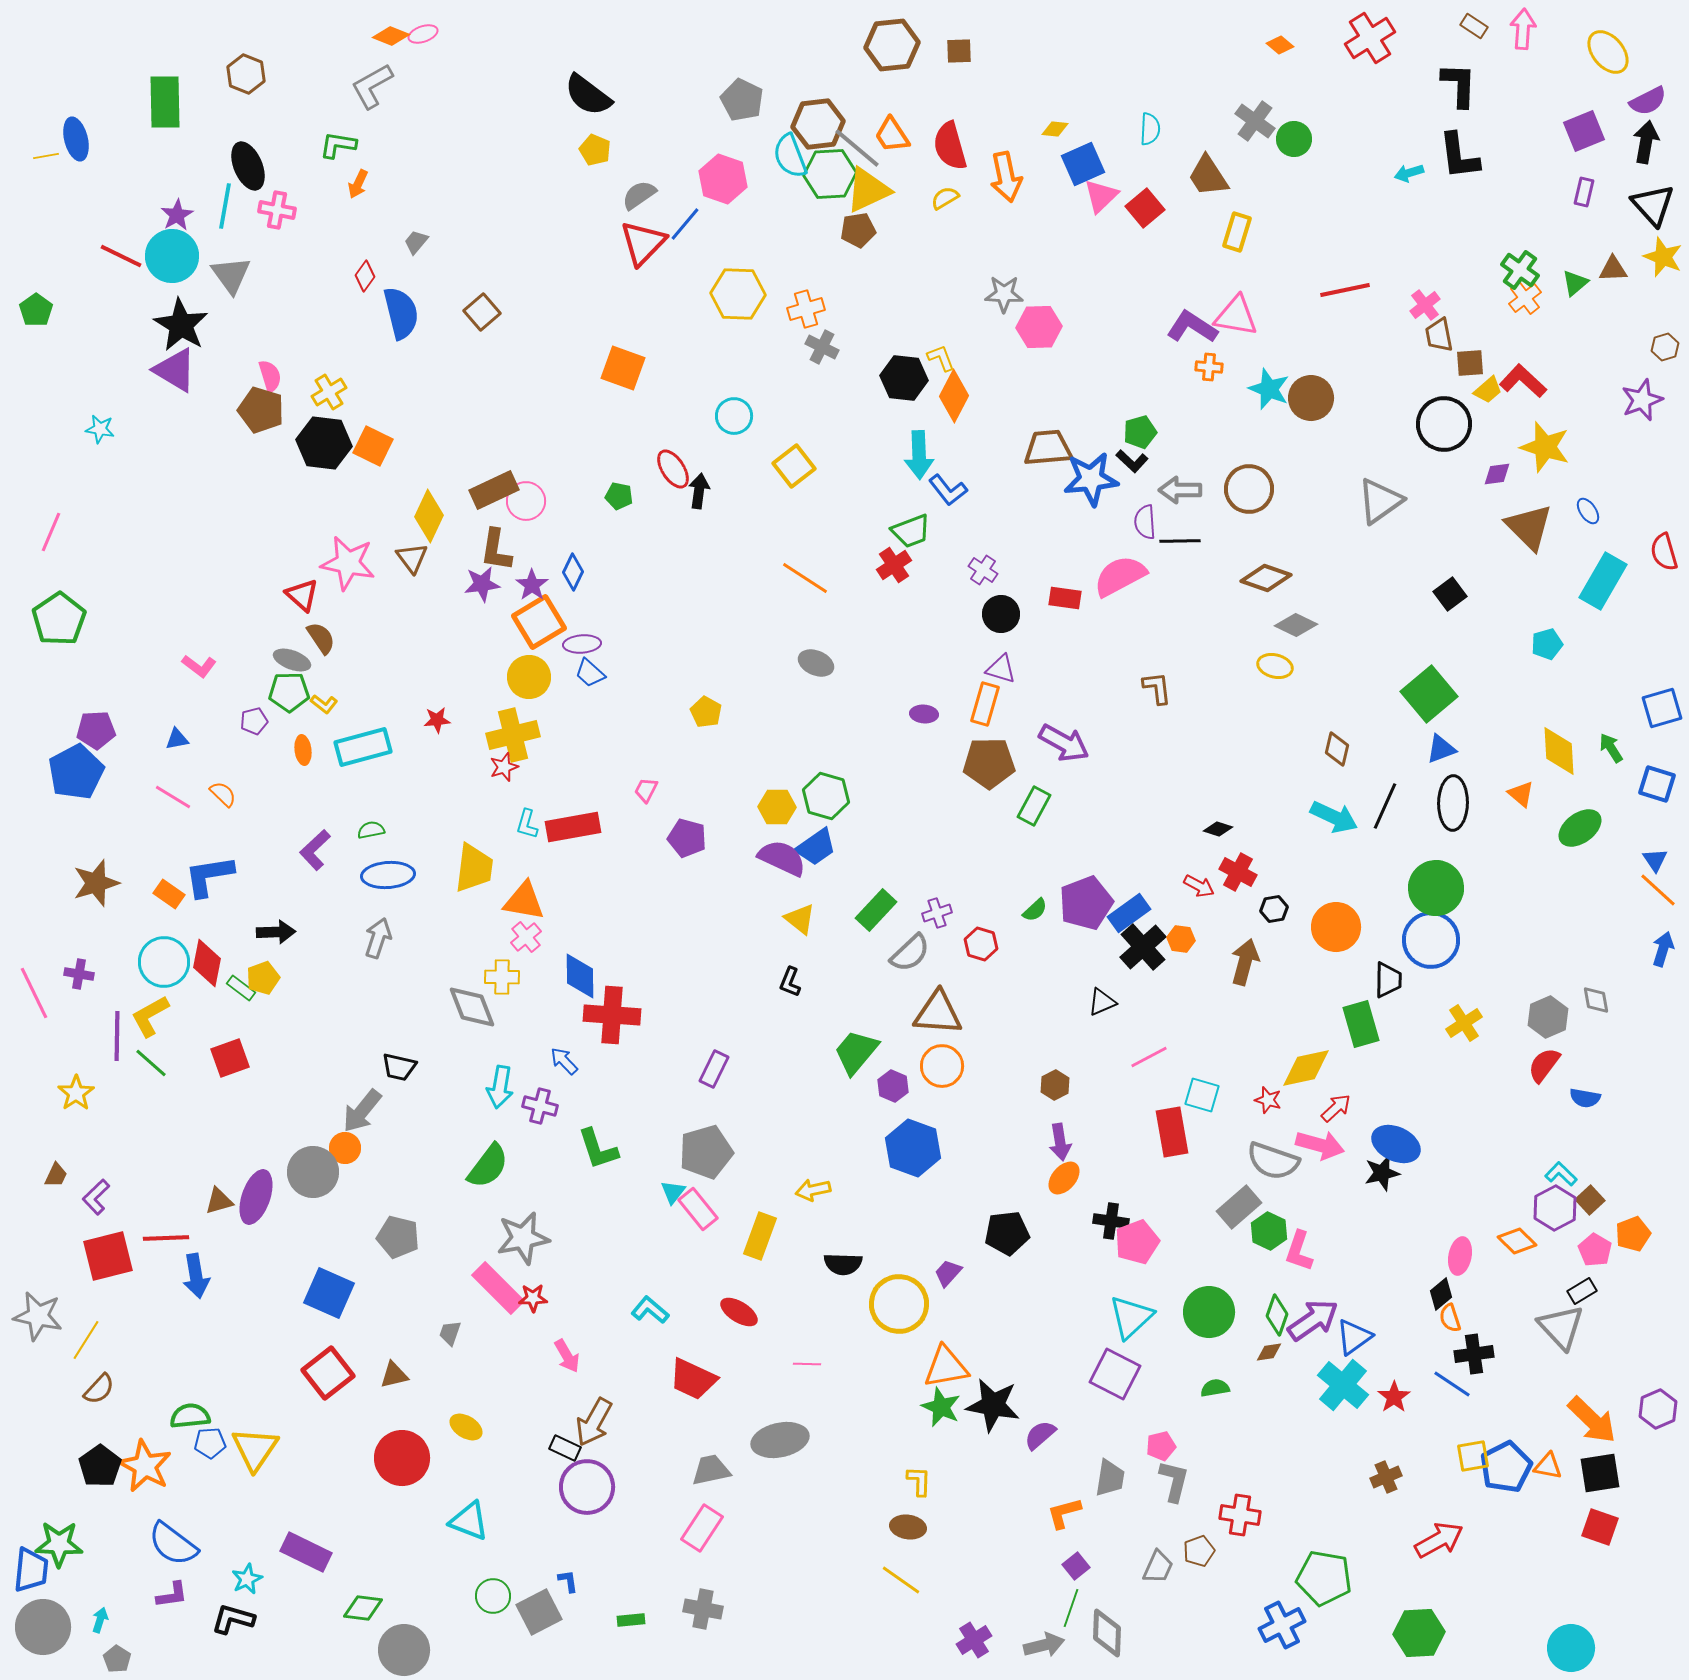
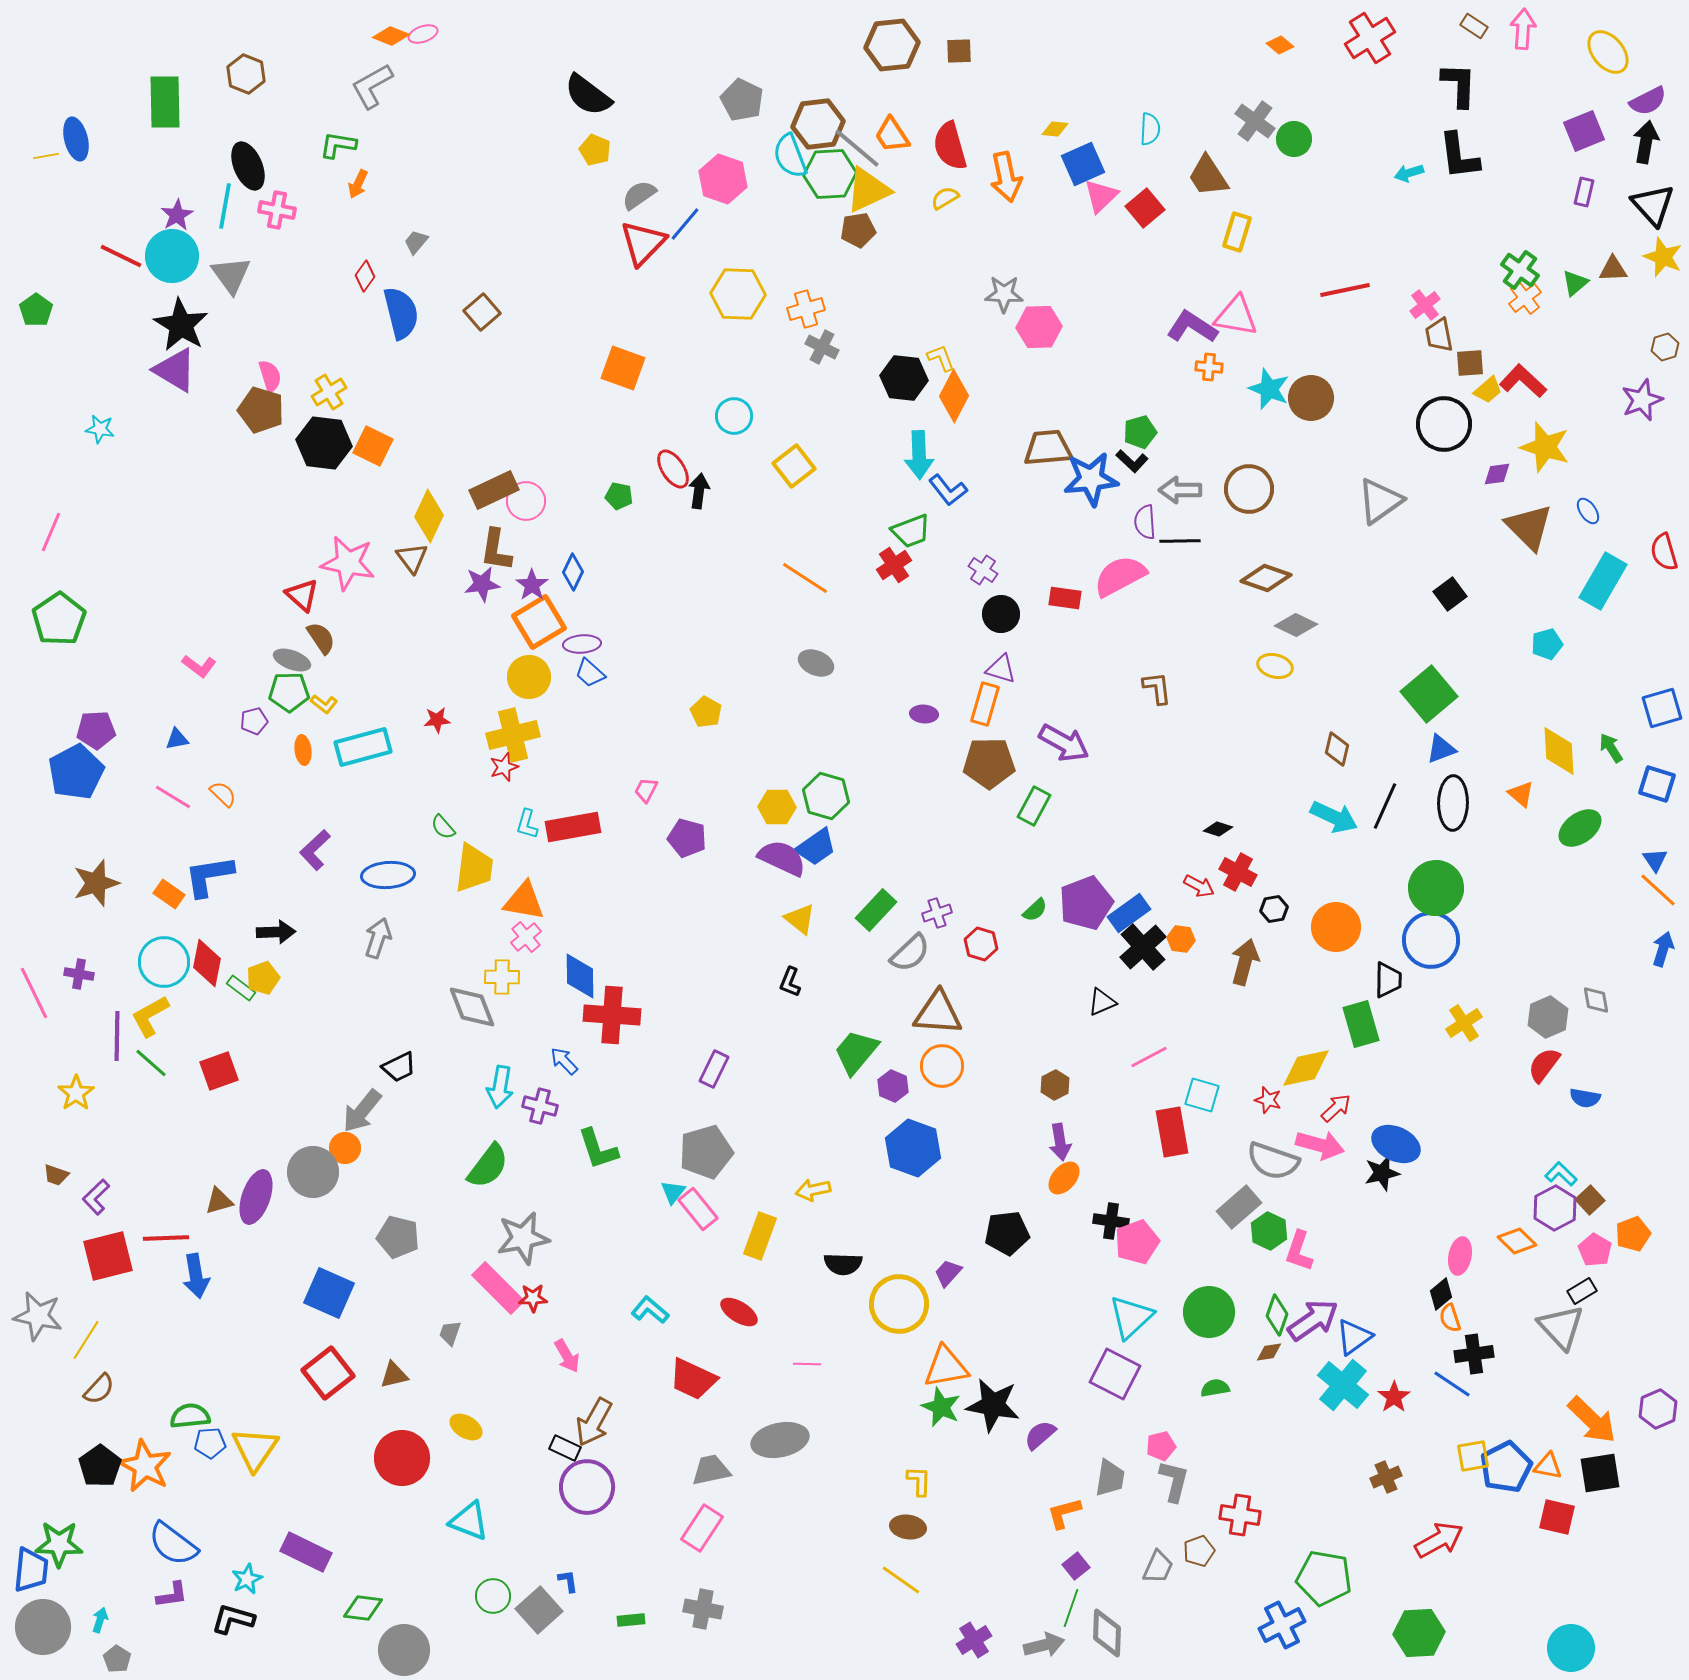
green semicircle at (371, 830): moved 72 px right, 3 px up; rotated 120 degrees counterclockwise
red square at (230, 1058): moved 11 px left, 13 px down
black trapezoid at (399, 1067): rotated 39 degrees counterclockwise
brown trapezoid at (56, 1175): rotated 84 degrees clockwise
red square at (1600, 1527): moved 43 px left, 10 px up; rotated 6 degrees counterclockwise
gray square at (539, 1612): moved 2 px up; rotated 15 degrees counterclockwise
